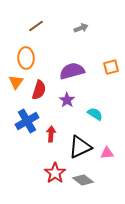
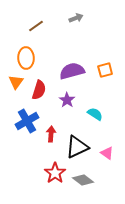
gray arrow: moved 5 px left, 10 px up
orange square: moved 6 px left, 3 px down
black triangle: moved 3 px left
pink triangle: rotated 40 degrees clockwise
